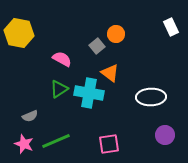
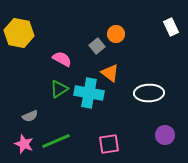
white ellipse: moved 2 px left, 4 px up
